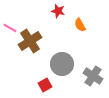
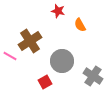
pink line: moved 28 px down
gray circle: moved 3 px up
red square: moved 3 px up
